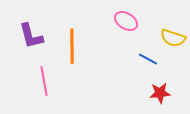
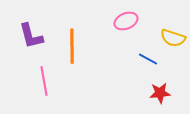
pink ellipse: rotated 55 degrees counterclockwise
